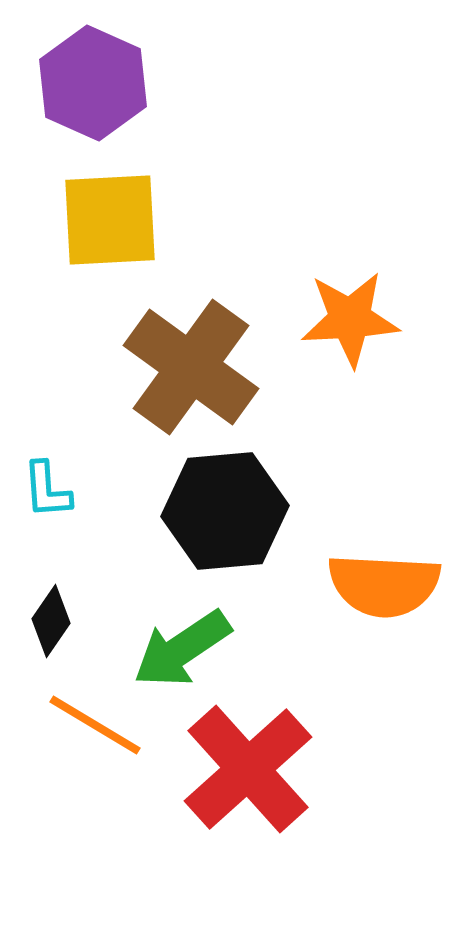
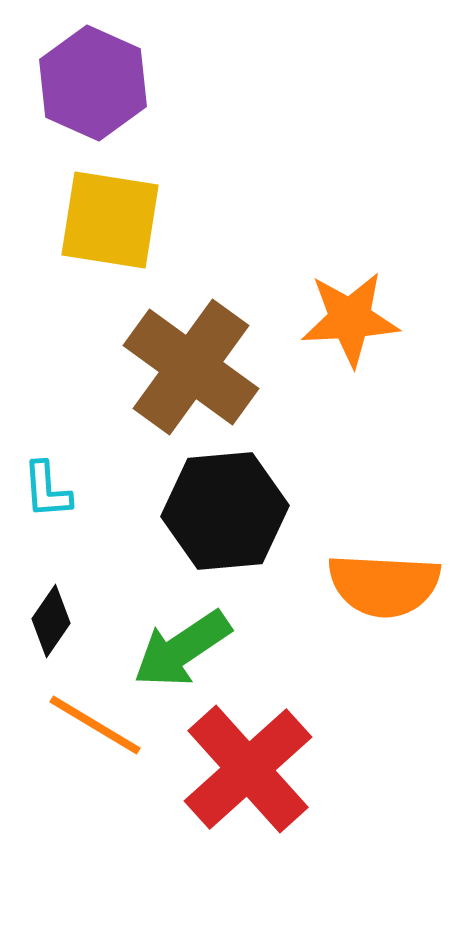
yellow square: rotated 12 degrees clockwise
